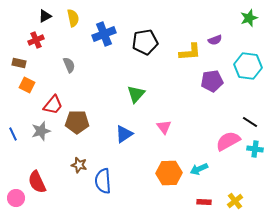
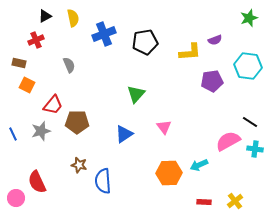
cyan arrow: moved 4 px up
